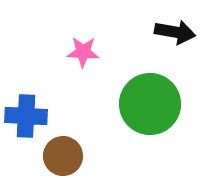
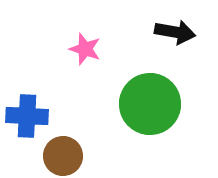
pink star: moved 2 px right, 3 px up; rotated 16 degrees clockwise
blue cross: moved 1 px right
